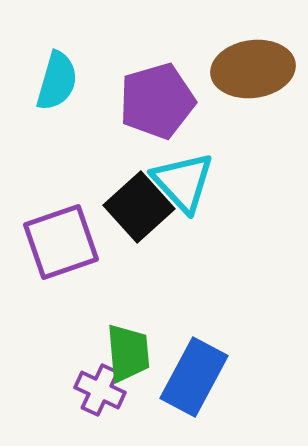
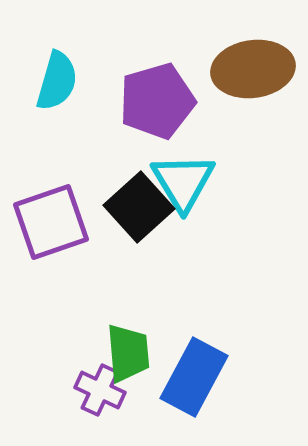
cyan triangle: rotated 12 degrees clockwise
purple square: moved 10 px left, 20 px up
